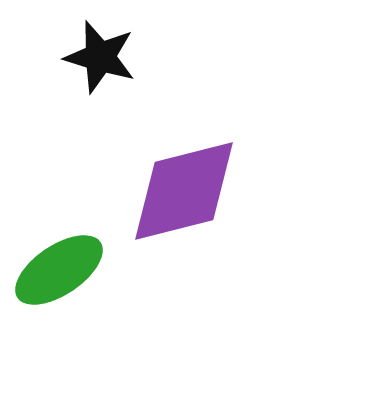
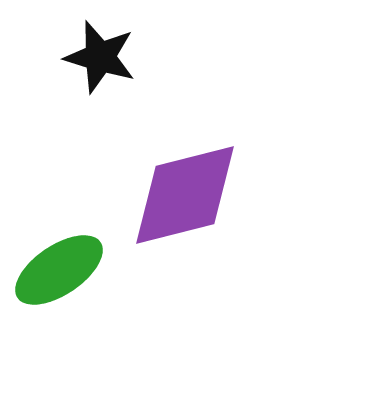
purple diamond: moved 1 px right, 4 px down
